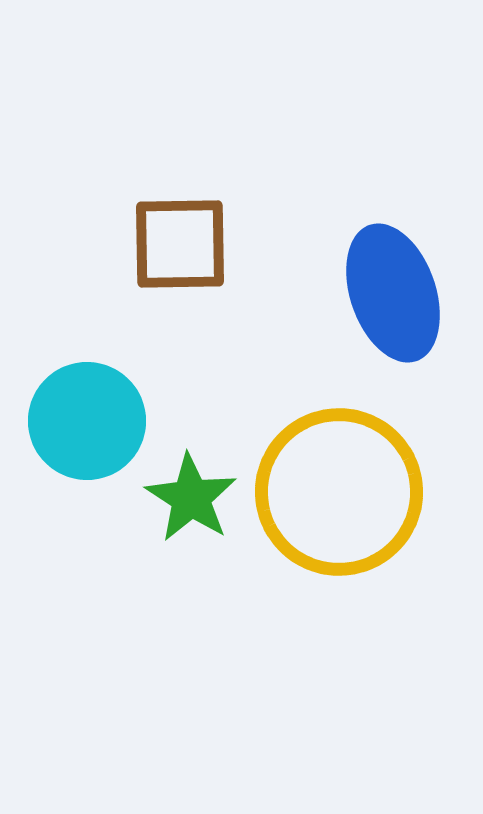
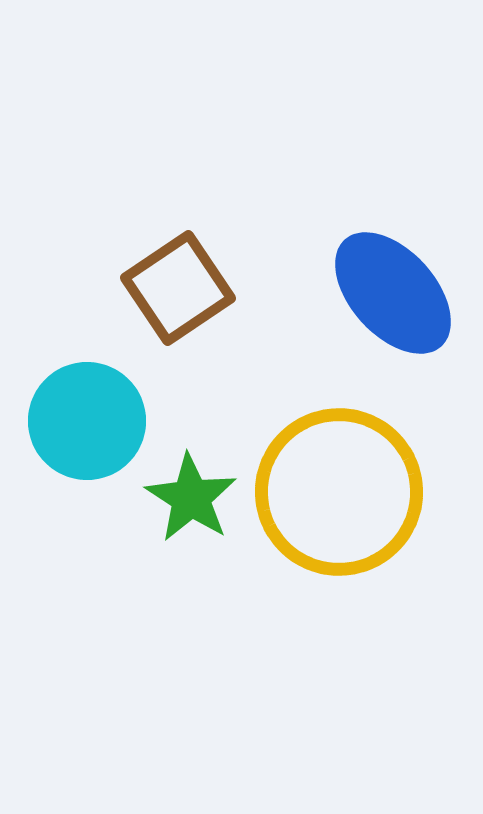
brown square: moved 2 px left, 44 px down; rotated 33 degrees counterclockwise
blue ellipse: rotated 23 degrees counterclockwise
